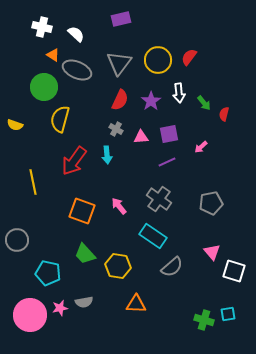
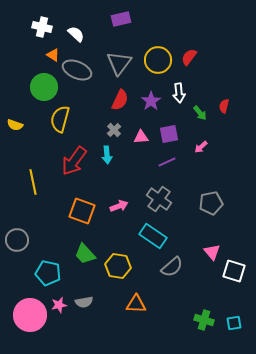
green arrow at (204, 103): moved 4 px left, 10 px down
red semicircle at (224, 114): moved 8 px up
gray cross at (116, 129): moved 2 px left, 1 px down; rotated 16 degrees clockwise
pink arrow at (119, 206): rotated 108 degrees clockwise
pink star at (60, 308): moved 1 px left, 3 px up
cyan square at (228, 314): moved 6 px right, 9 px down
